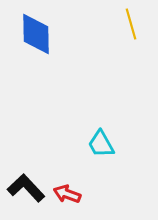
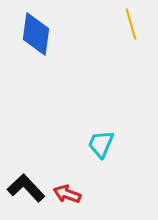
blue diamond: rotated 9 degrees clockwise
cyan trapezoid: rotated 52 degrees clockwise
